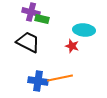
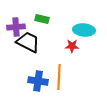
purple cross: moved 15 px left, 15 px down; rotated 18 degrees counterclockwise
red star: rotated 16 degrees counterclockwise
orange line: moved 1 px left, 1 px up; rotated 75 degrees counterclockwise
